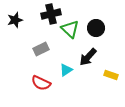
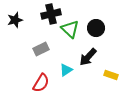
red semicircle: rotated 84 degrees counterclockwise
